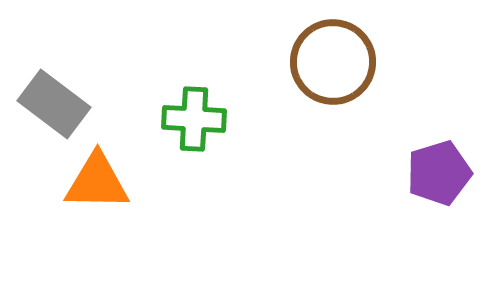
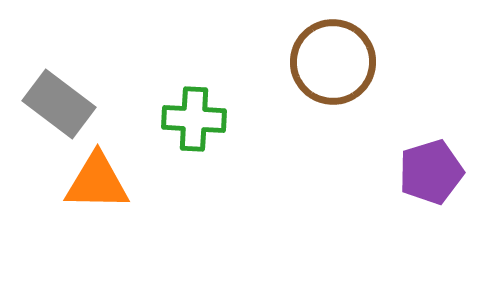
gray rectangle: moved 5 px right
purple pentagon: moved 8 px left, 1 px up
